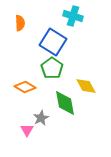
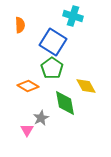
orange semicircle: moved 2 px down
orange diamond: moved 3 px right, 1 px up
